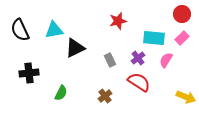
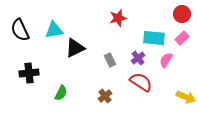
red star: moved 3 px up
red semicircle: moved 2 px right
